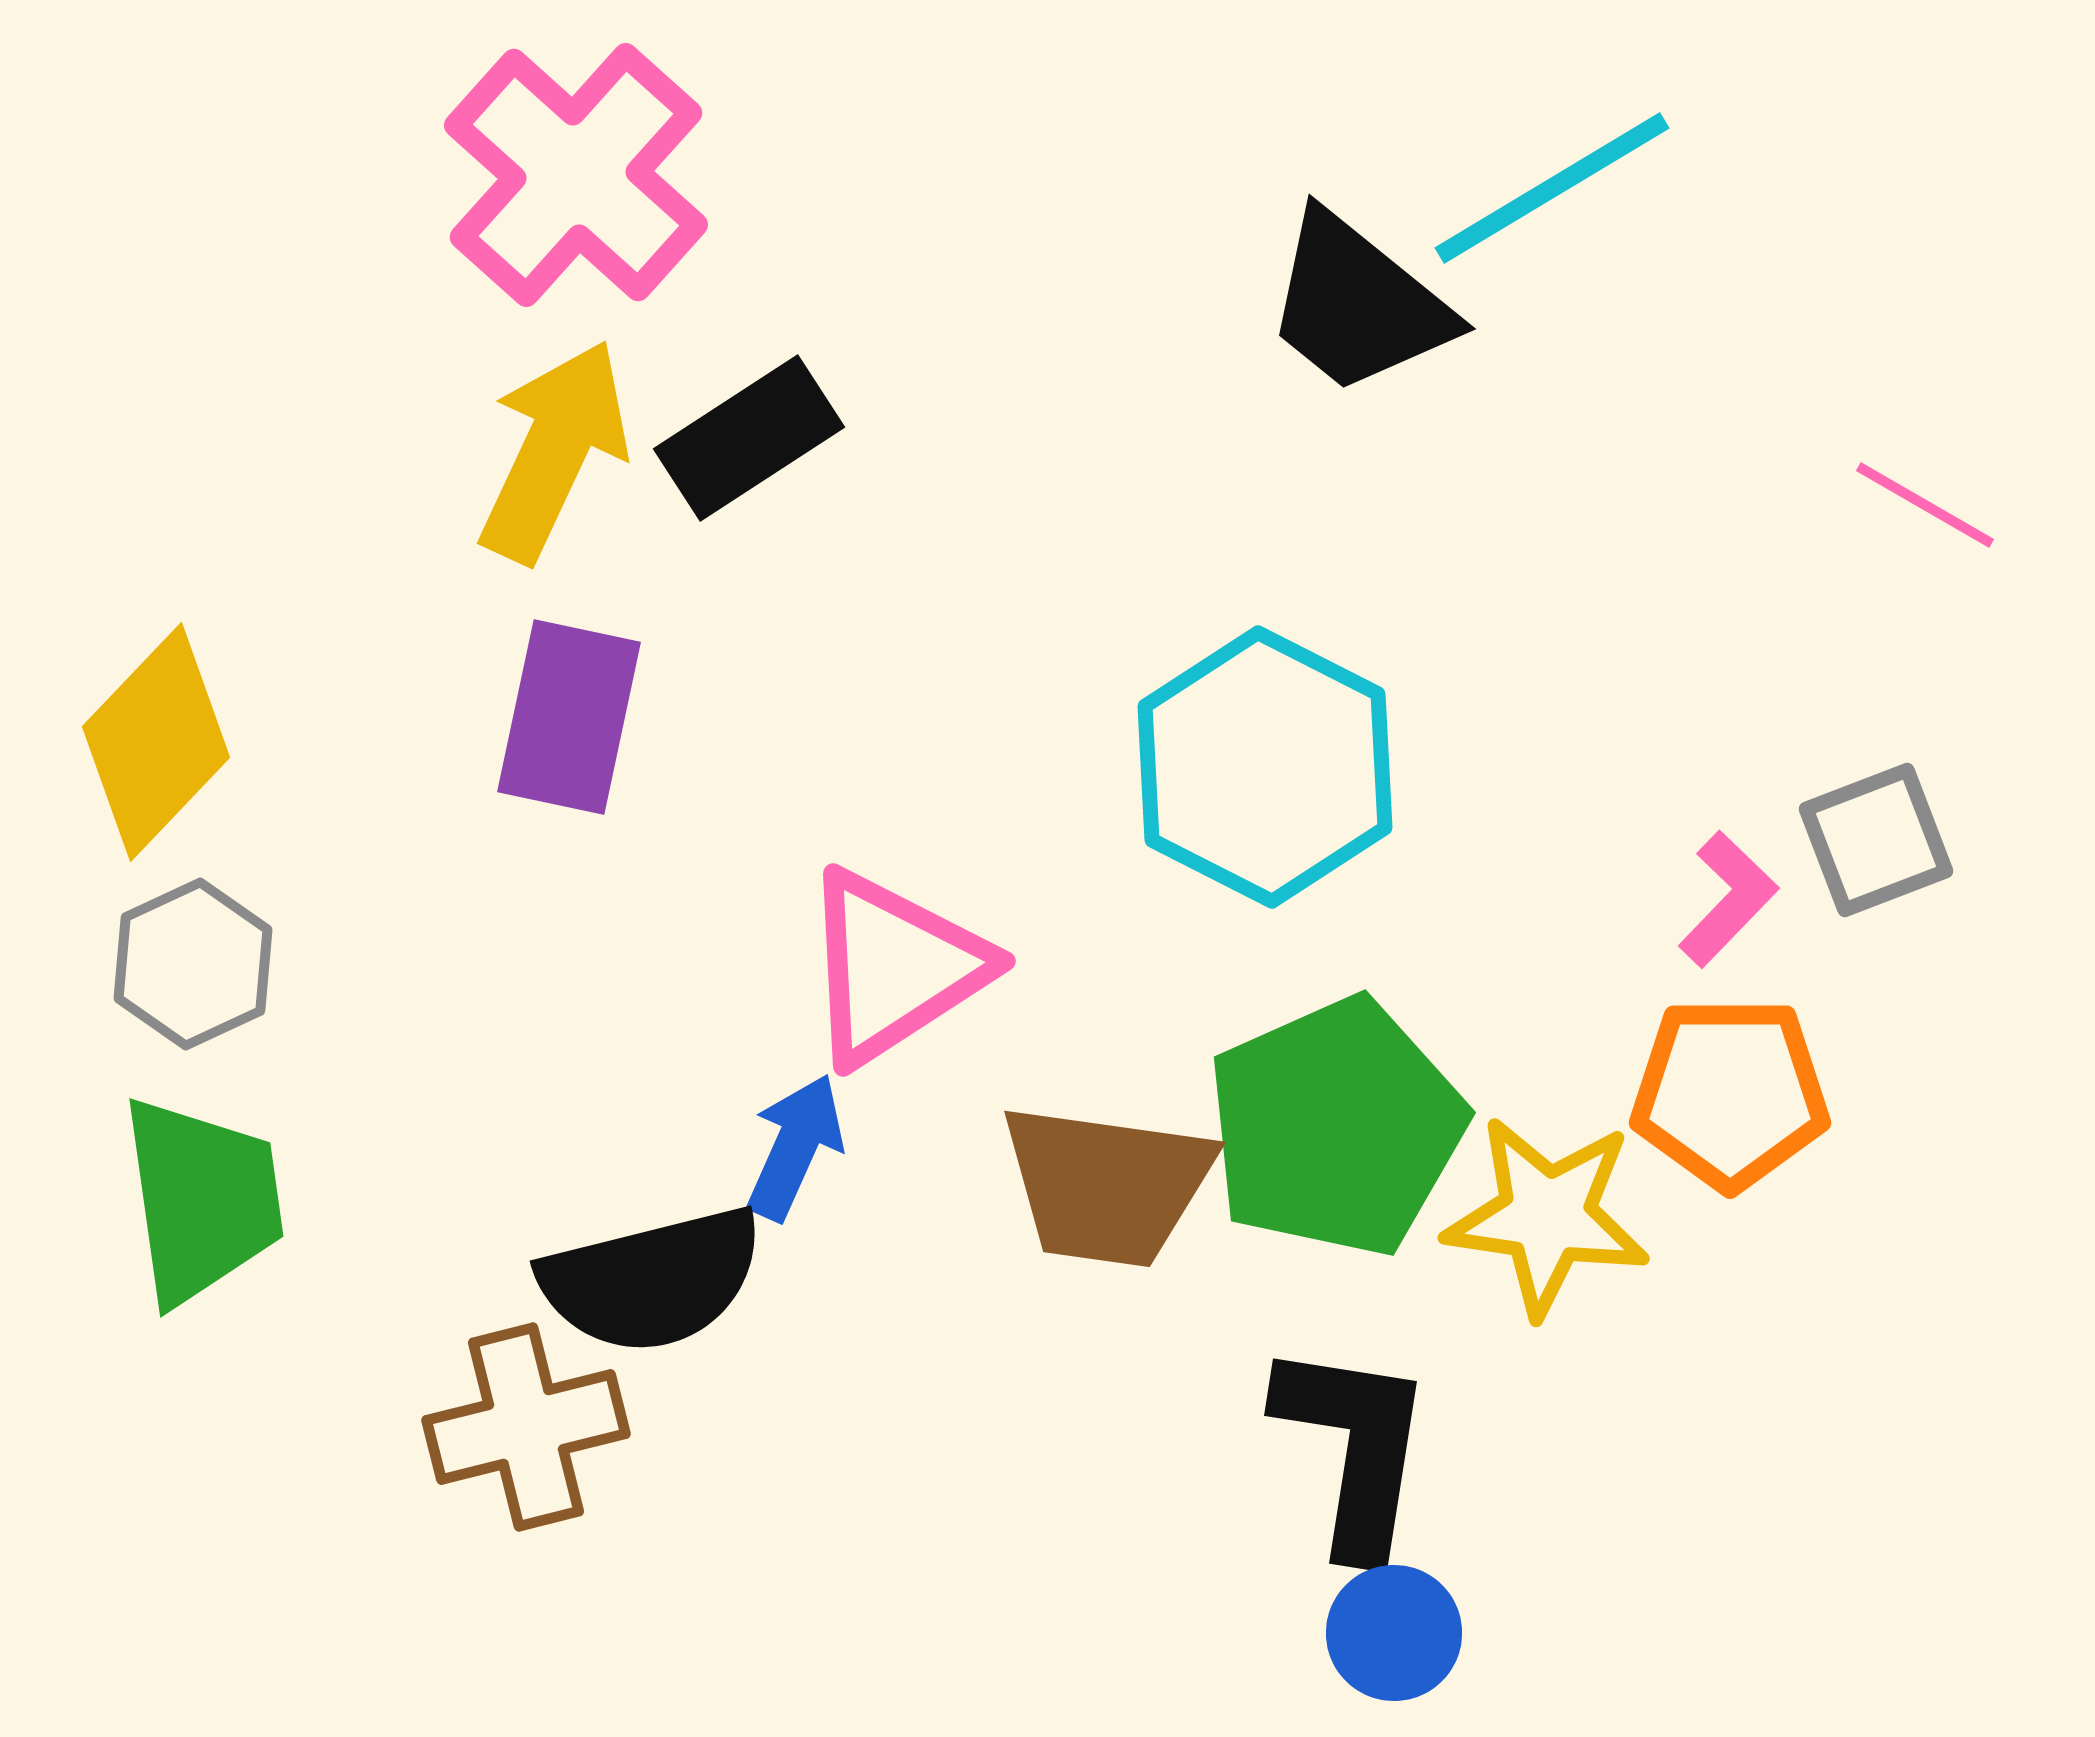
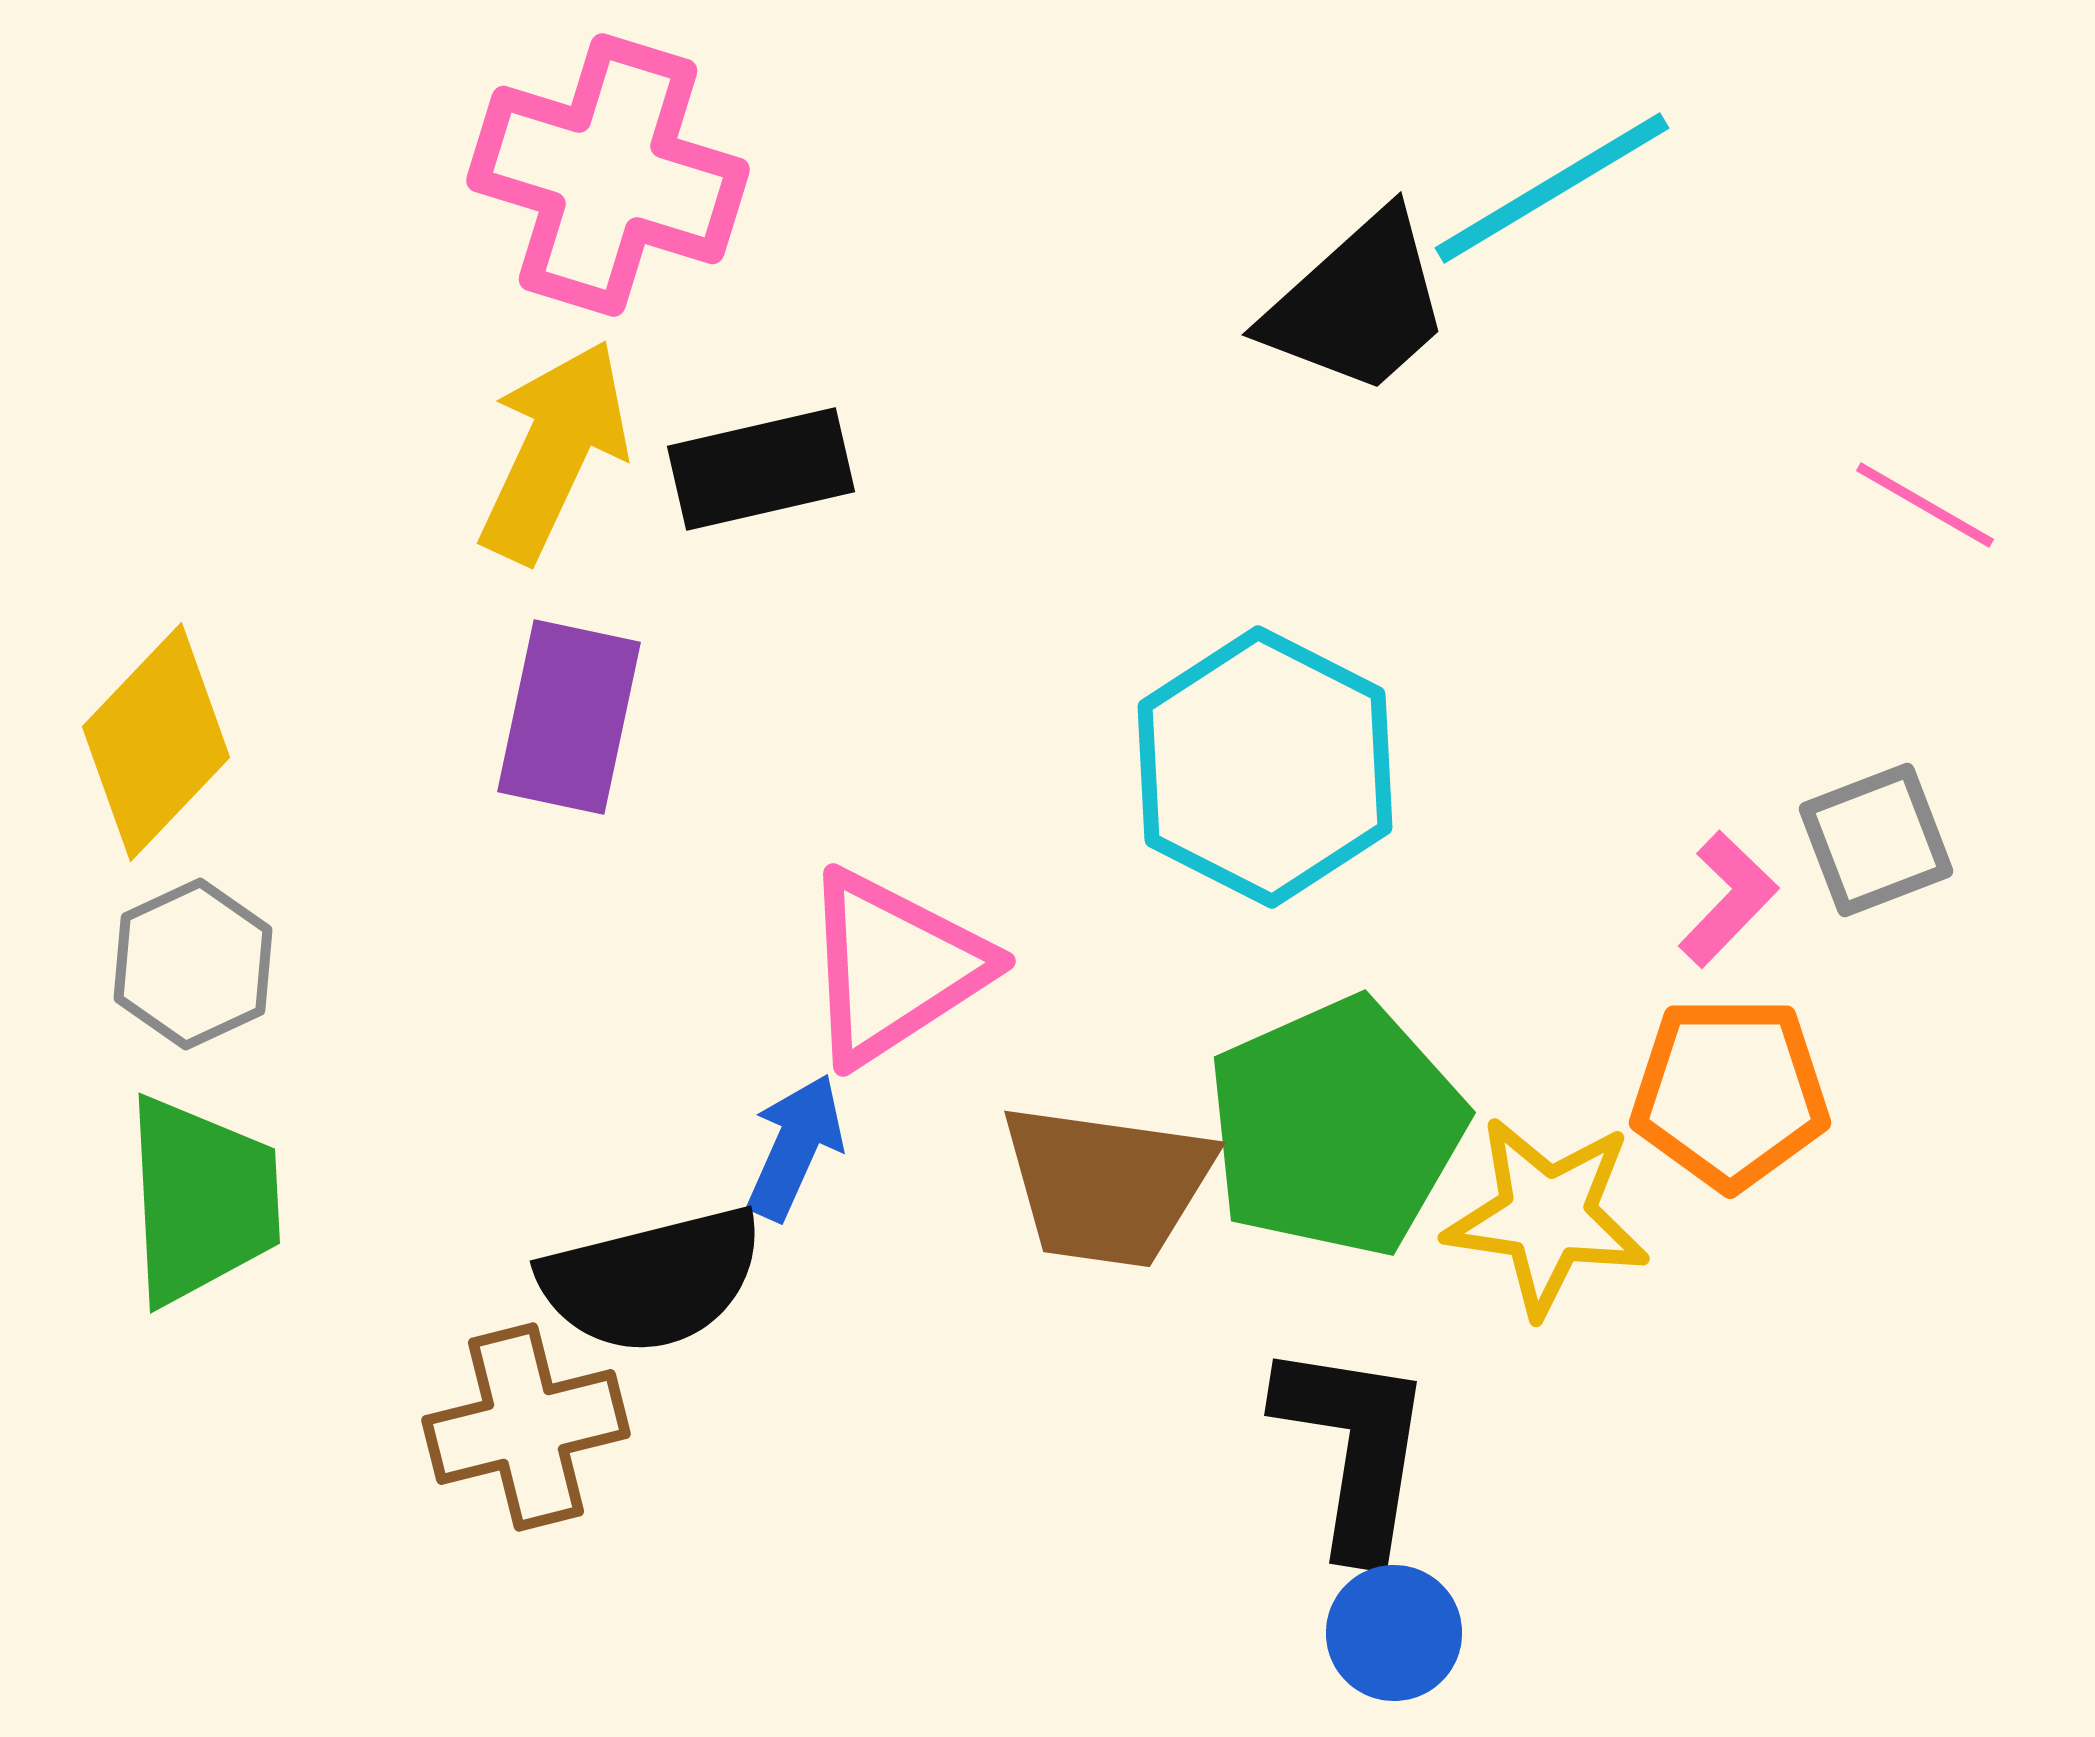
pink cross: moved 32 px right; rotated 25 degrees counterclockwise
black trapezoid: rotated 81 degrees counterclockwise
black rectangle: moved 12 px right, 31 px down; rotated 20 degrees clockwise
green trapezoid: rotated 5 degrees clockwise
